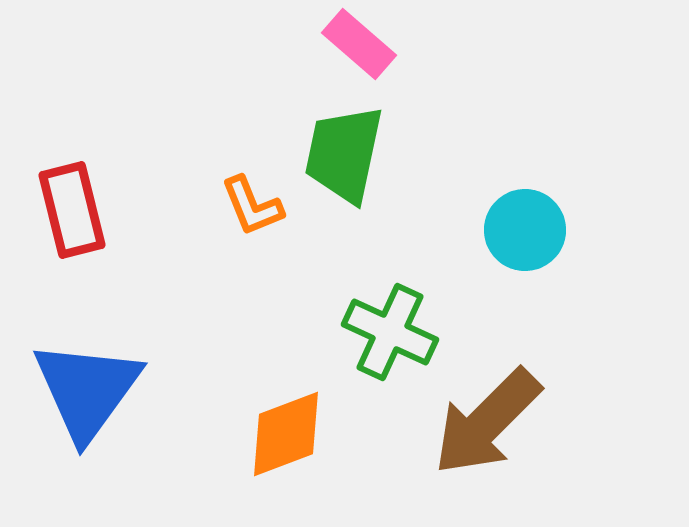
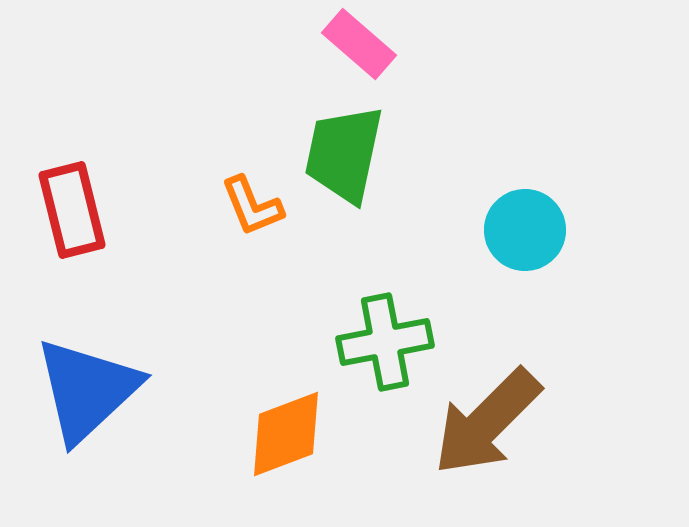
green cross: moved 5 px left, 10 px down; rotated 36 degrees counterclockwise
blue triangle: rotated 11 degrees clockwise
